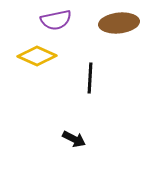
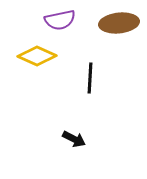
purple semicircle: moved 4 px right
